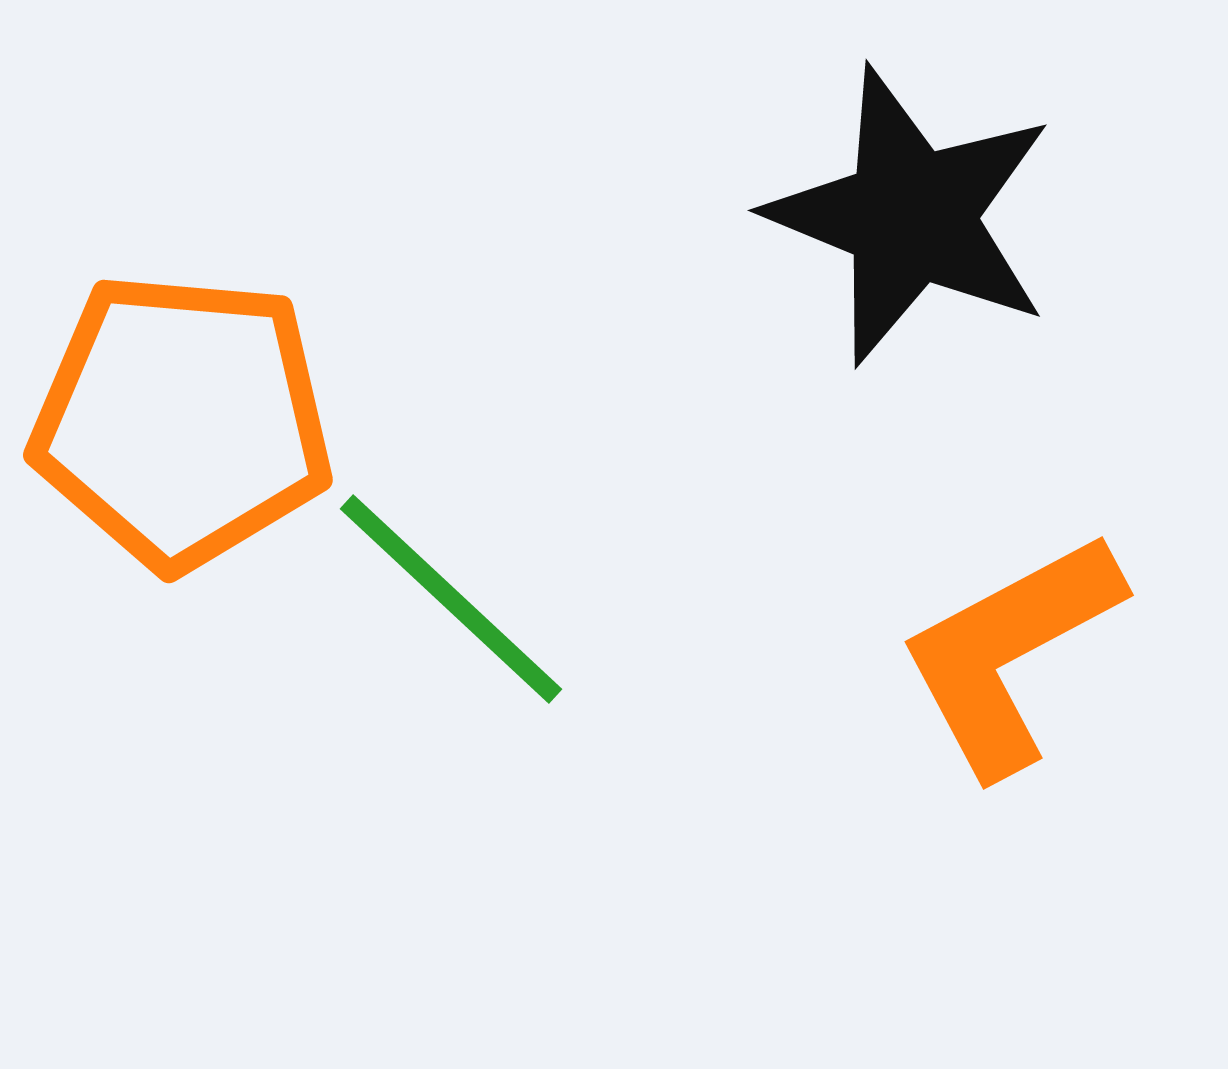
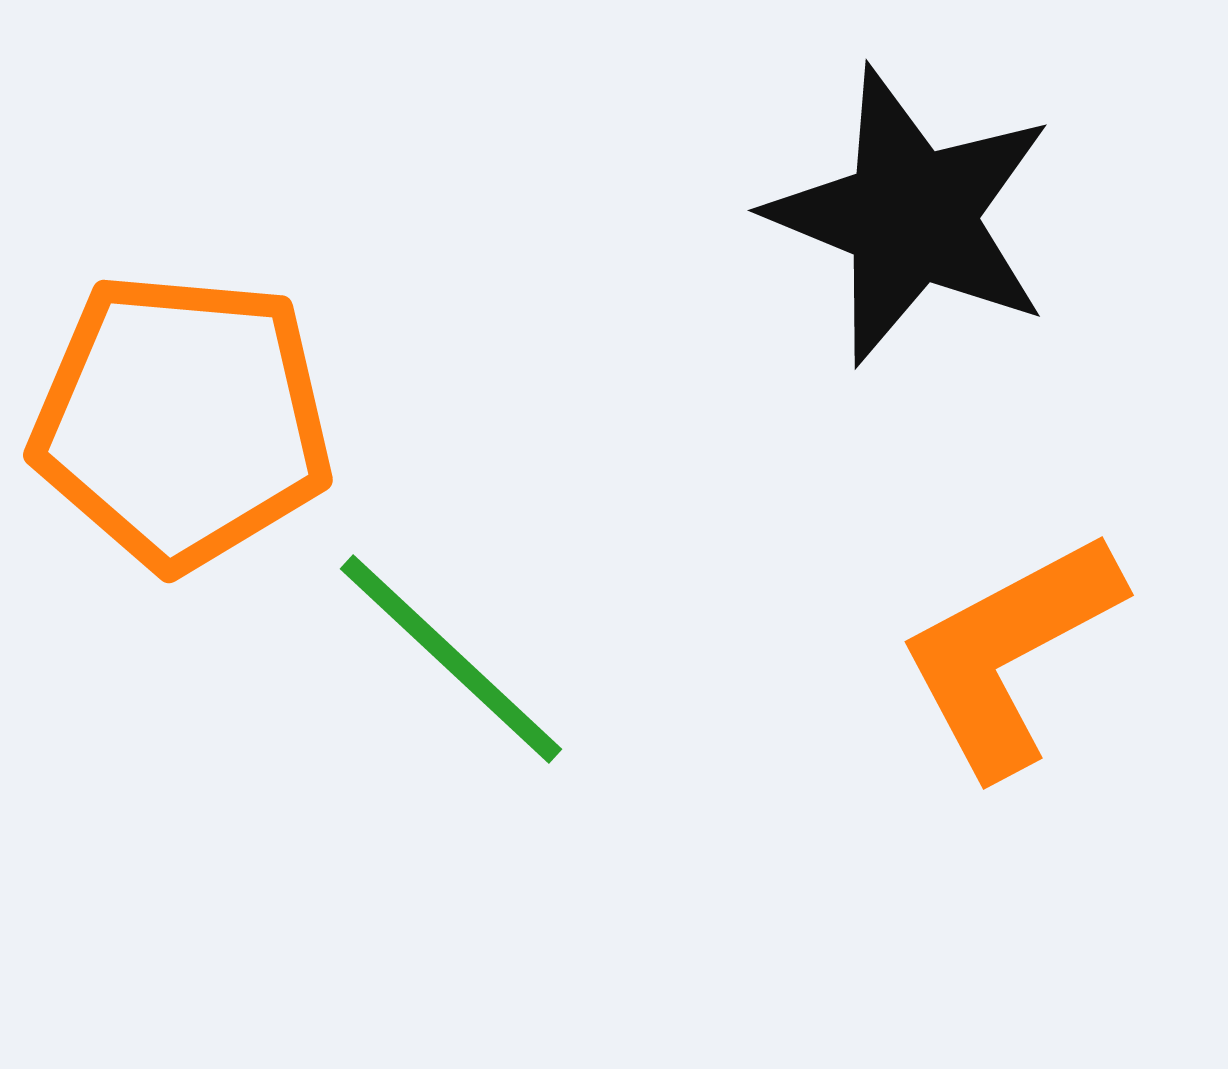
green line: moved 60 px down
